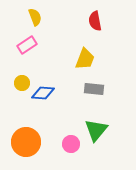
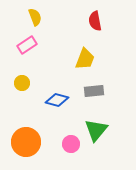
gray rectangle: moved 2 px down; rotated 12 degrees counterclockwise
blue diamond: moved 14 px right, 7 px down; rotated 10 degrees clockwise
